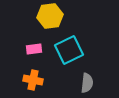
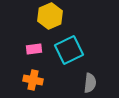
yellow hexagon: rotated 15 degrees counterclockwise
gray semicircle: moved 3 px right
